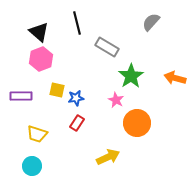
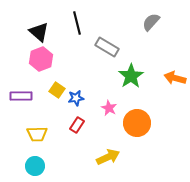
yellow square: rotated 21 degrees clockwise
pink star: moved 7 px left, 8 px down
red rectangle: moved 2 px down
yellow trapezoid: rotated 20 degrees counterclockwise
cyan circle: moved 3 px right
